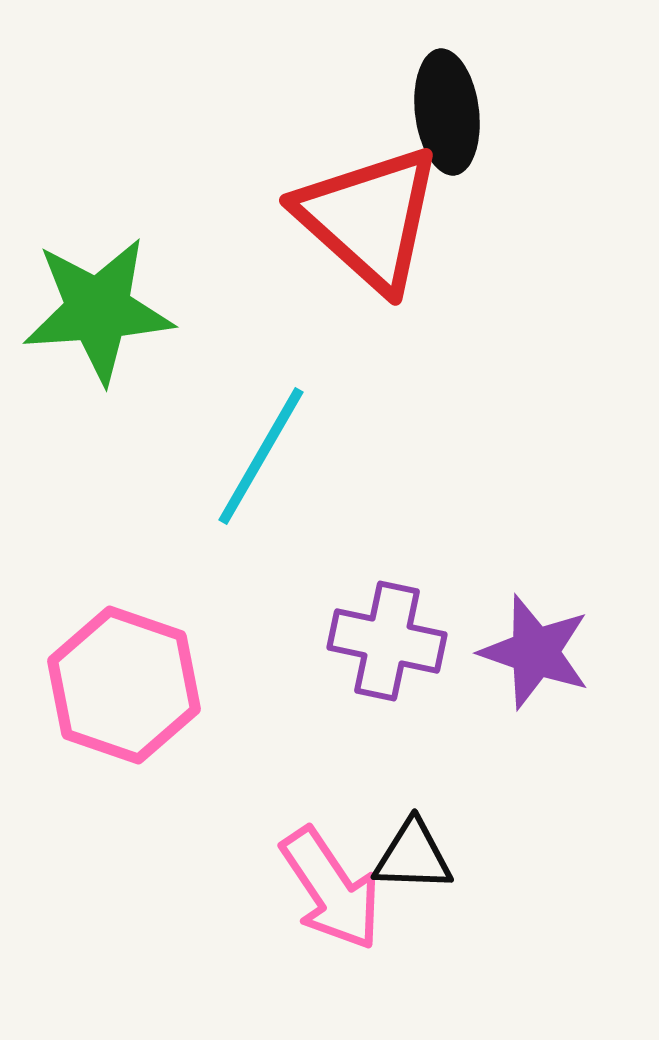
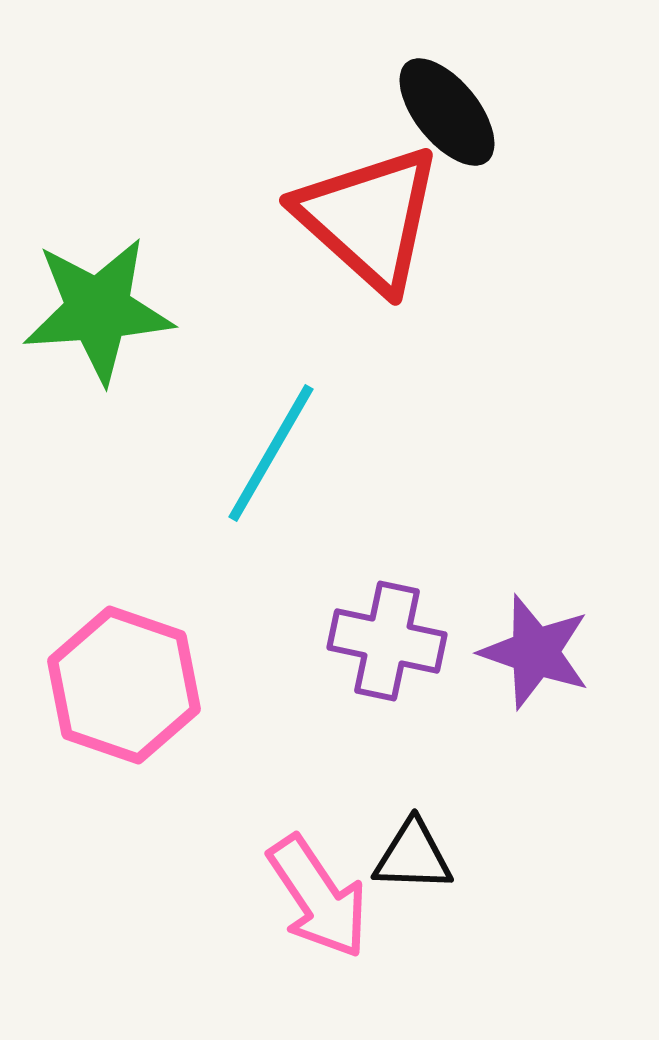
black ellipse: rotated 32 degrees counterclockwise
cyan line: moved 10 px right, 3 px up
pink arrow: moved 13 px left, 8 px down
